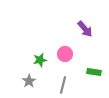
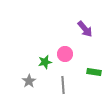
green star: moved 5 px right, 2 px down
gray line: rotated 18 degrees counterclockwise
